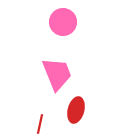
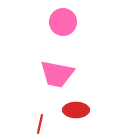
pink trapezoid: rotated 123 degrees clockwise
red ellipse: rotated 75 degrees clockwise
